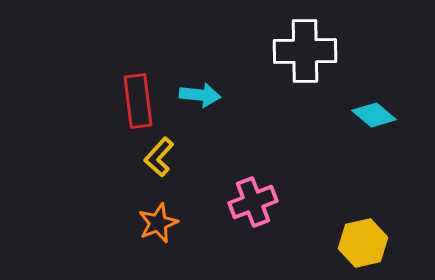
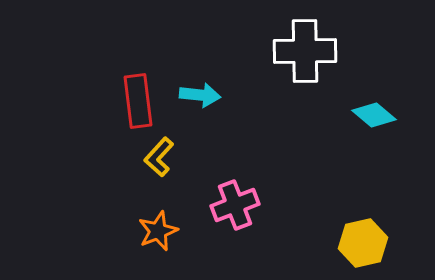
pink cross: moved 18 px left, 3 px down
orange star: moved 8 px down
